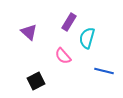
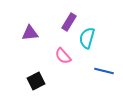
purple triangle: moved 1 px right, 1 px down; rotated 48 degrees counterclockwise
